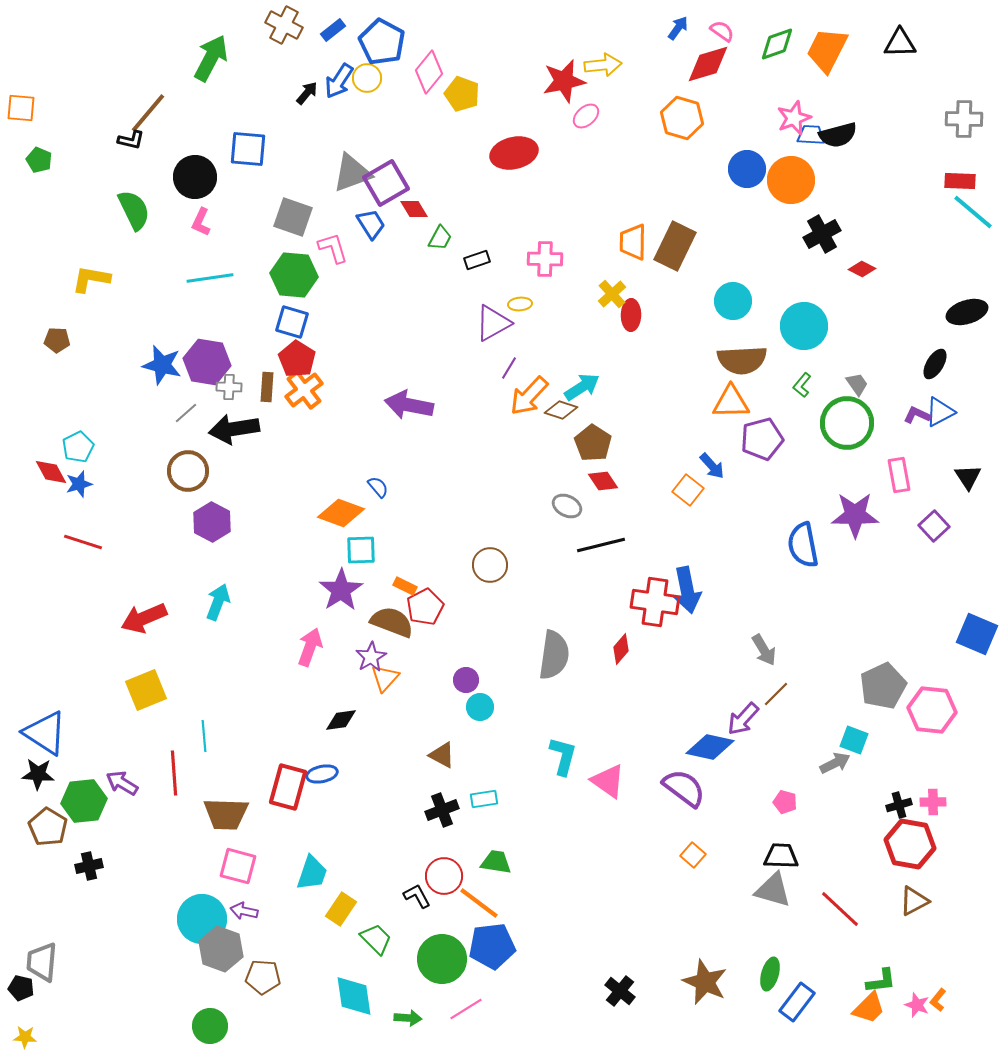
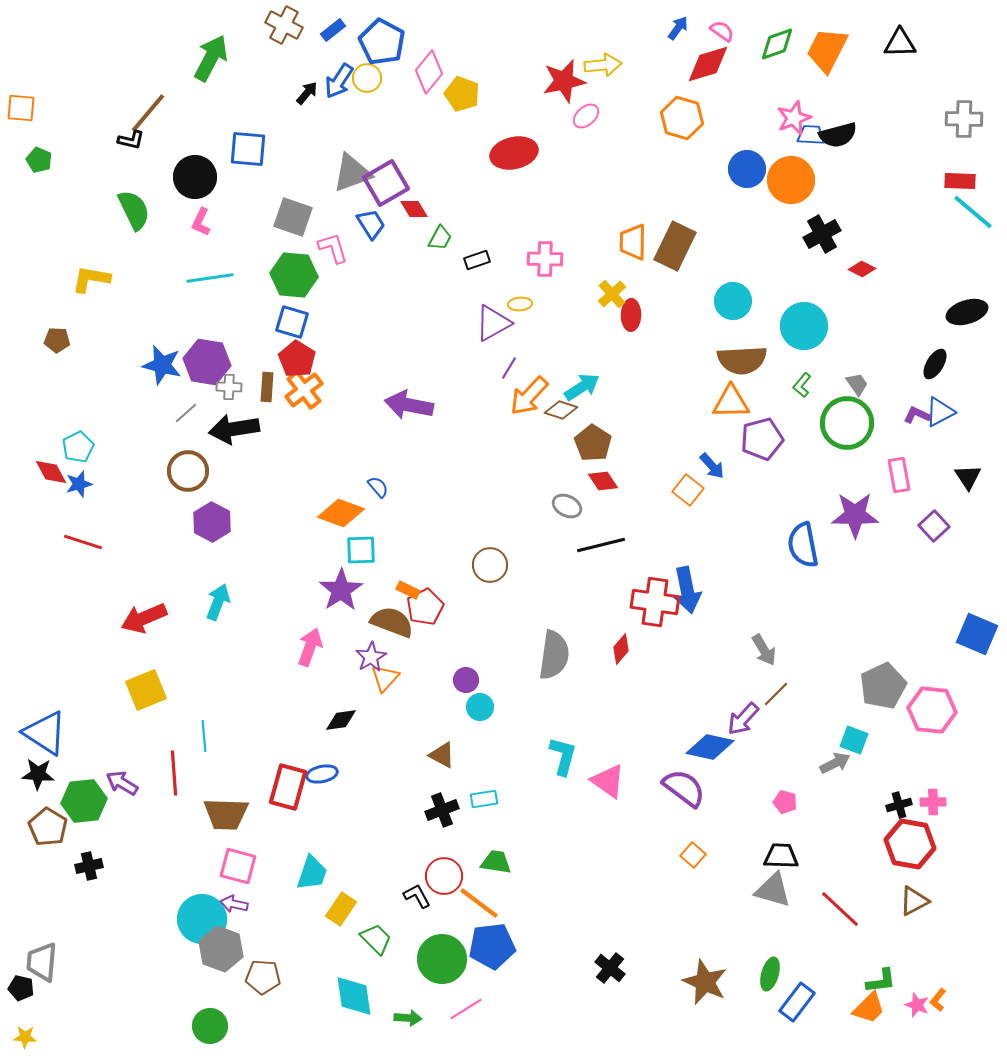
orange rectangle at (405, 586): moved 3 px right, 4 px down
purple arrow at (244, 911): moved 10 px left, 7 px up
black cross at (620, 991): moved 10 px left, 23 px up
